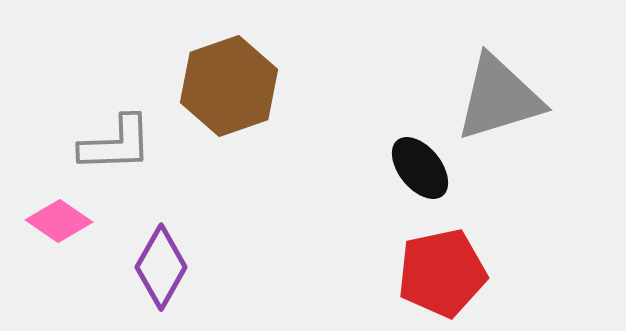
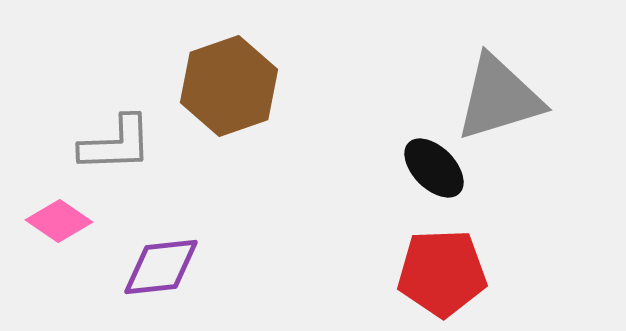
black ellipse: moved 14 px right; rotated 6 degrees counterclockwise
purple diamond: rotated 54 degrees clockwise
red pentagon: rotated 10 degrees clockwise
